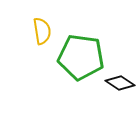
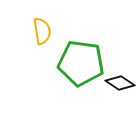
green pentagon: moved 6 px down
